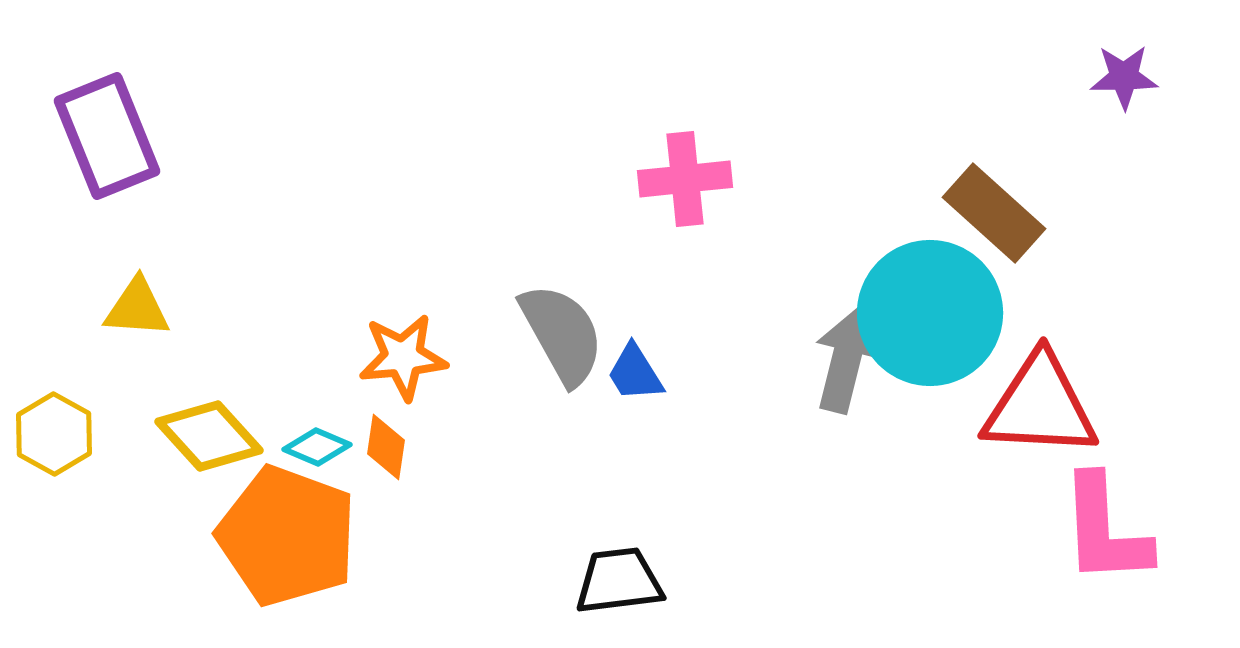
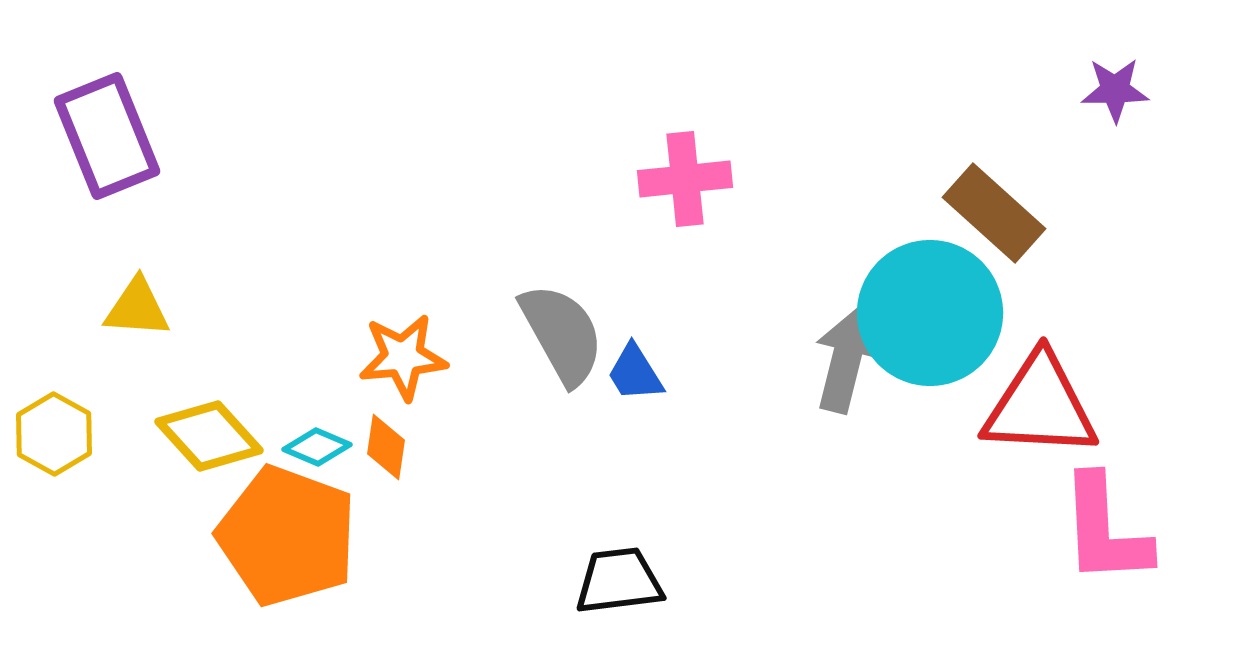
purple star: moved 9 px left, 13 px down
